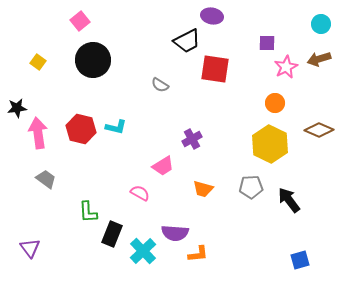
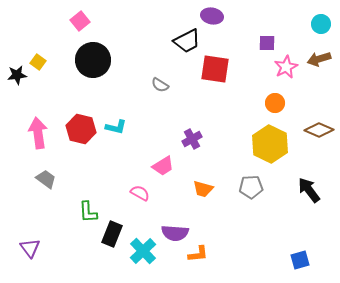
black star: moved 33 px up
black arrow: moved 20 px right, 10 px up
